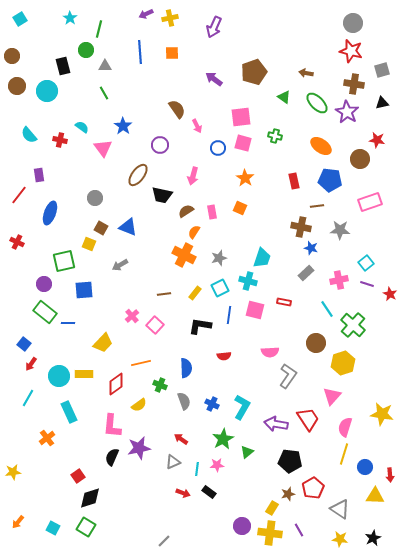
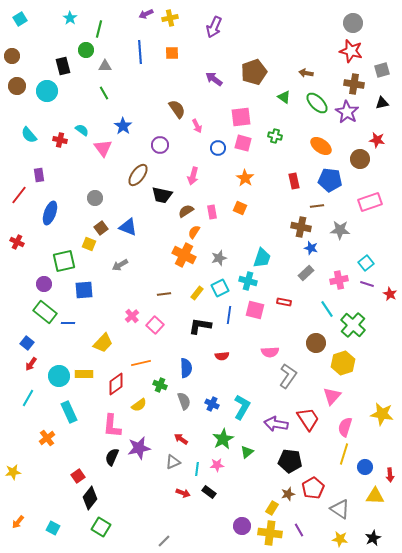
cyan semicircle at (82, 127): moved 3 px down
brown square at (101, 228): rotated 24 degrees clockwise
yellow rectangle at (195, 293): moved 2 px right
blue square at (24, 344): moved 3 px right, 1 px up
red semicircle at (224, 356): moved 2 px left
black diamond at (90, 498): rotated 35 degrees counterclockwise
green square at (86, 527): moved 15 px right
